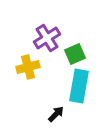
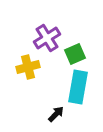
cyan rectangle: moved 1 px left, 1 px down
